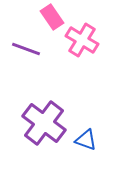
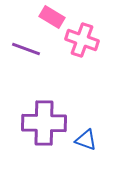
pink rectangle: rotated 25 degrees counterclockwise
pink cross: rotated 12 degrees counterclockwise
purple cross: rotated 36 degrees counterclockwise
